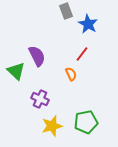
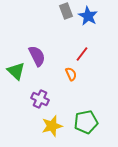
blue star: moved 8 px up
